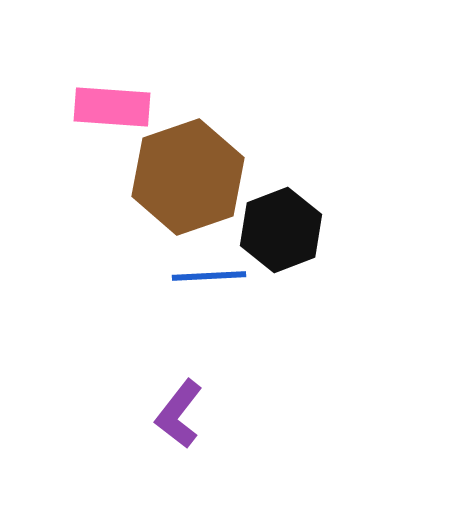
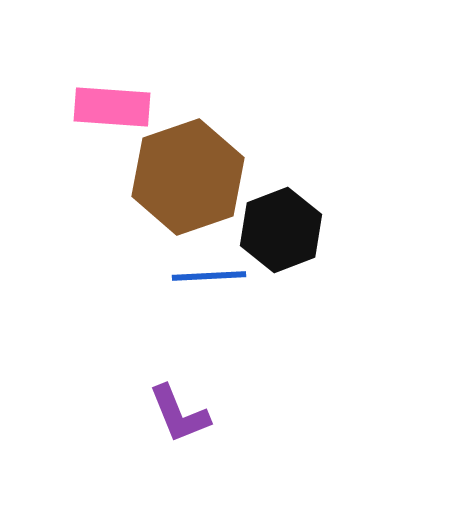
purple L-shape: rotated 60 degrees counterclockwise
